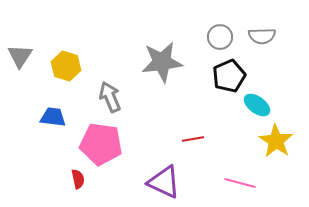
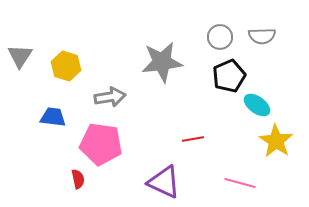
gray arrow: rotated 104 degrees clockwise
